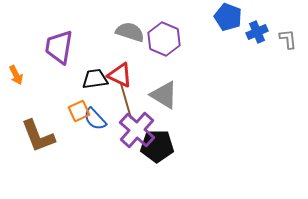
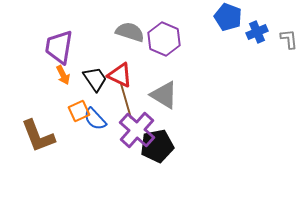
gray L-shape: moved 1 px right
orange arrow: moved 47 px right
black trapezoid: rotated 64 degrees clockwise
black pentagon: rotated 12 degrees counterclockwise
